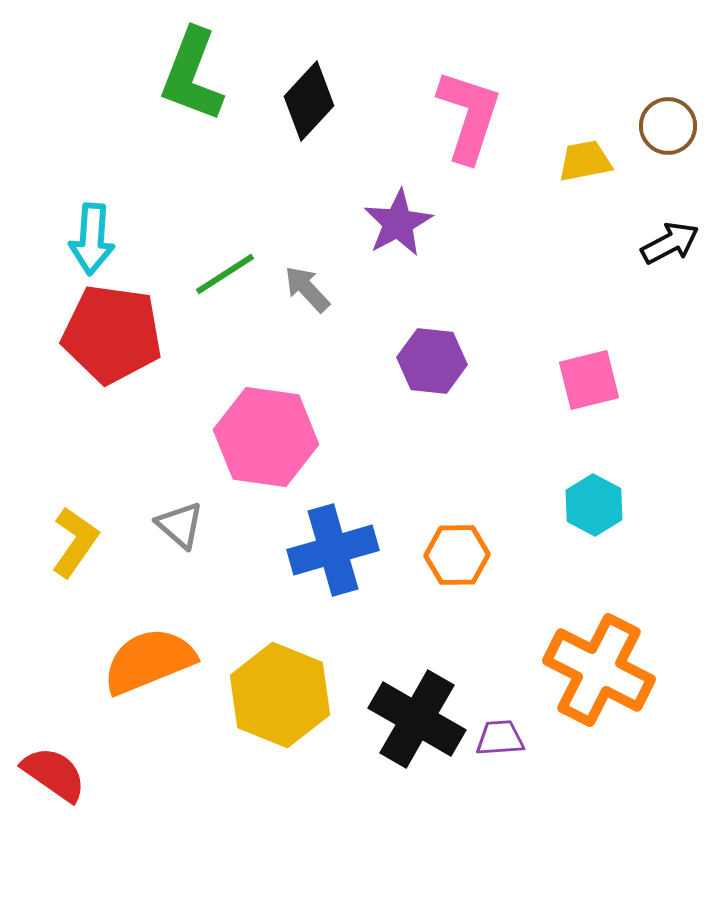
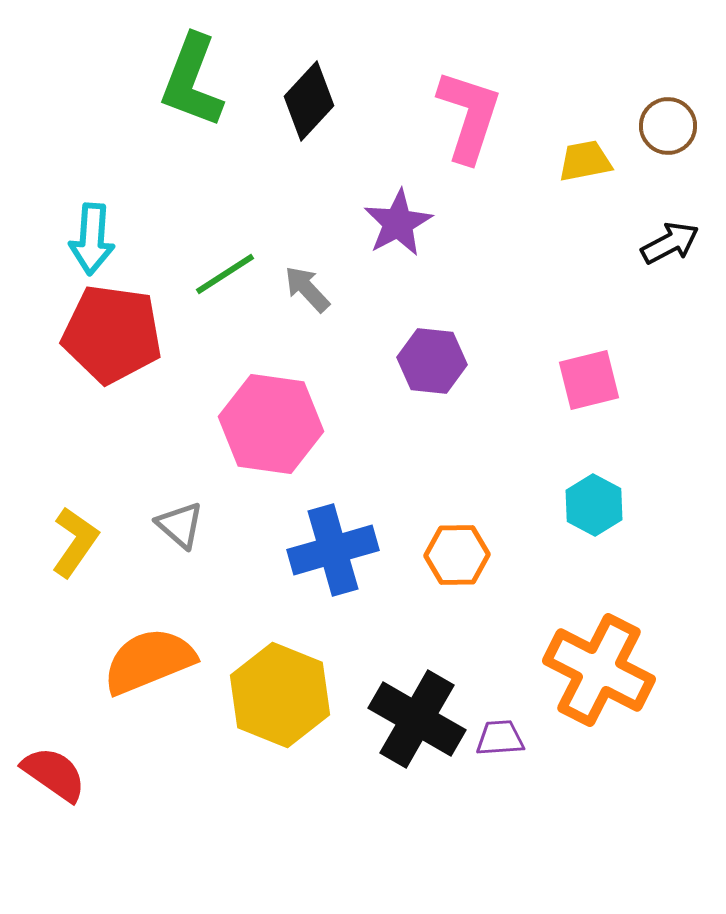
green L-shape: moved 6 px down
pink hexagon: moved 5 px right, 13 px up
